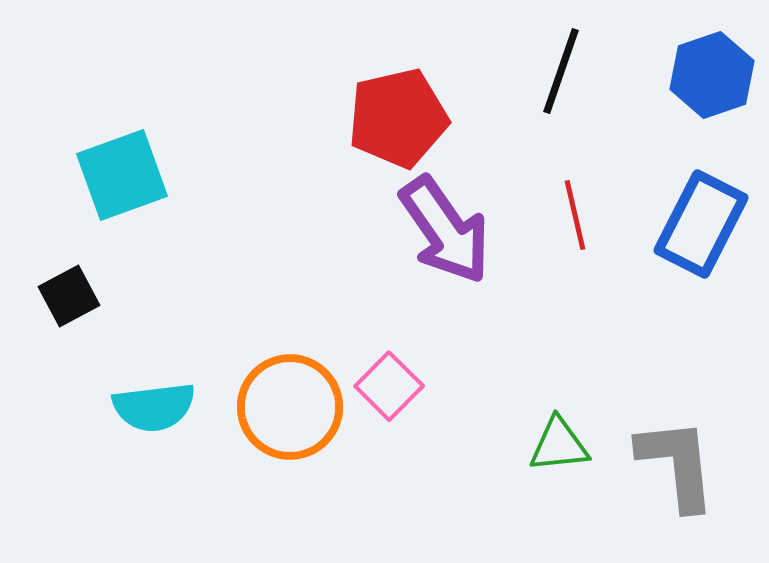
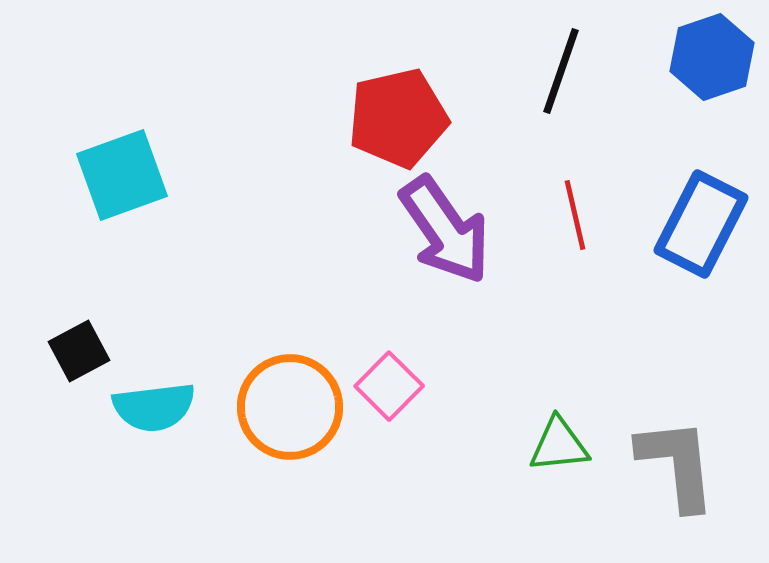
blue hexagon: moved 18 px up
black square: moved 10 px right, 55 px down
